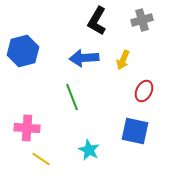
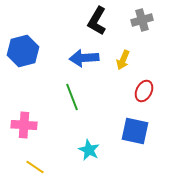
pink cross: moved 3 px left, 3 px up
yellow line: moved 6 px left, 8 px down
